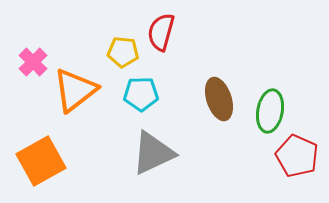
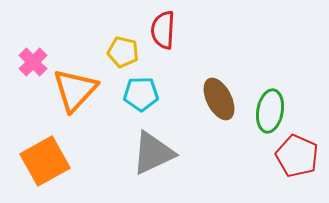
red semicircle: moved 2 px right, 2 px up; rotated 12 degrees counterclockwise
yellow pentagon: rotated 8 degrees clockwise
orange triangle: rotated 9 degrees counterclockwise
brown ellipse: rotated 9 degrees counterclockwise
orange square: moved 4 px right
